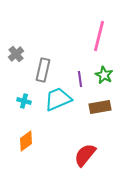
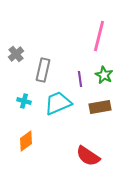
cyan trapezoid: moved 4 px down
red semicircle: moved 3 px right, 1 px down; rotated 95 degrees counterclockwise
